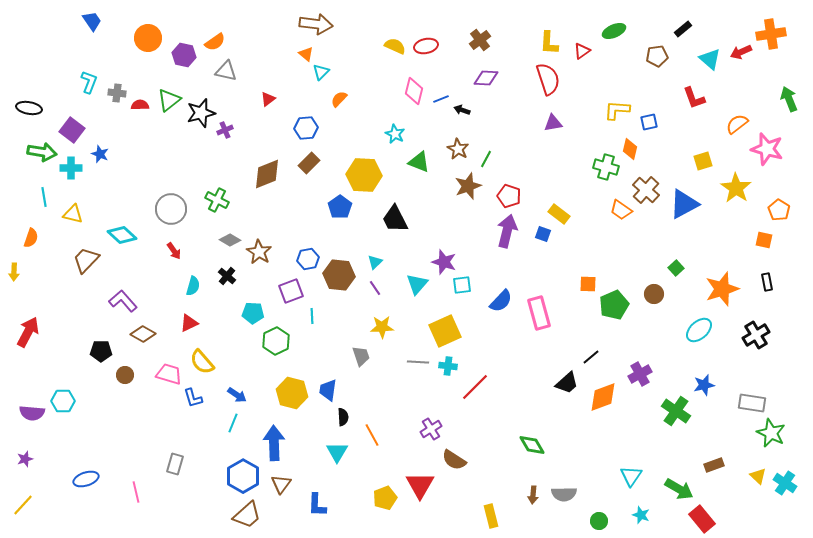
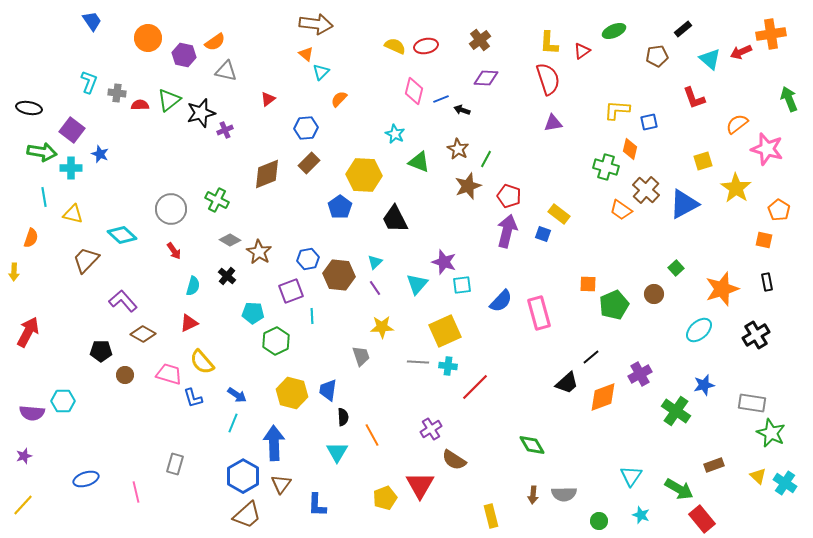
purple star at (25, 459): moved 1 px left, 3 px up
